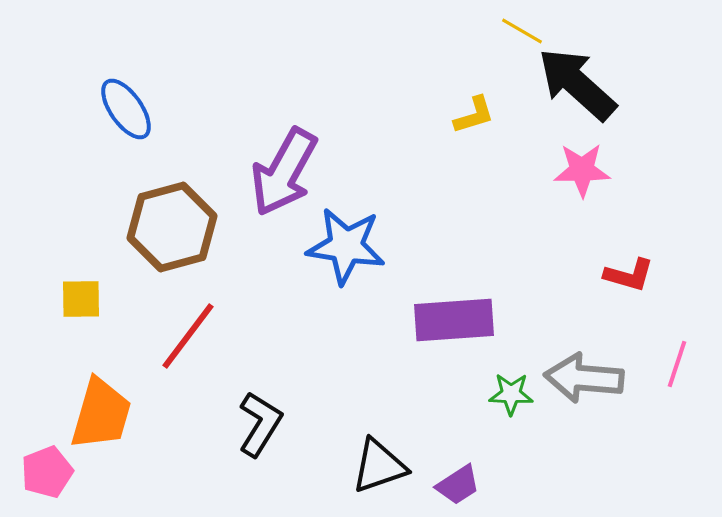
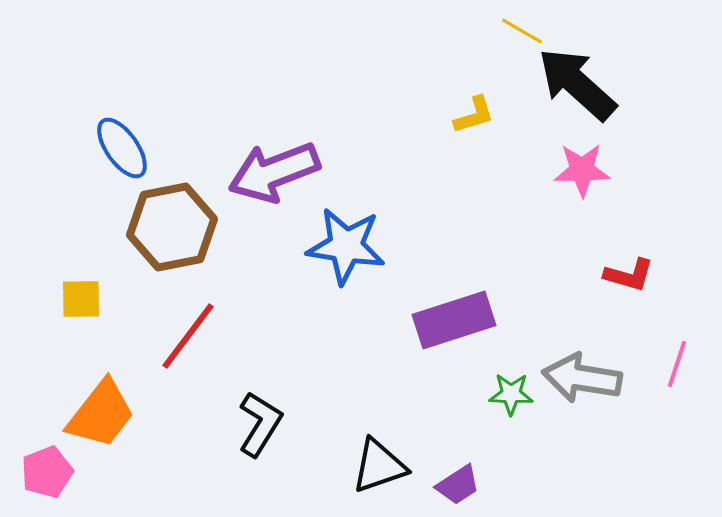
blue ellipse: moved 4 px left, 39 px down
purple arrow: moved 10 px left; rotated 40 degrees clockwise
brown hexagon: rotated 4 degrees clockwise
purple rectangle: rotated 14 degrees counterclockwise
gray arrow: moved 2 px left; rotated 4 degrees clockwise
orange trapezoid: rotated 22 degrees clockwise
